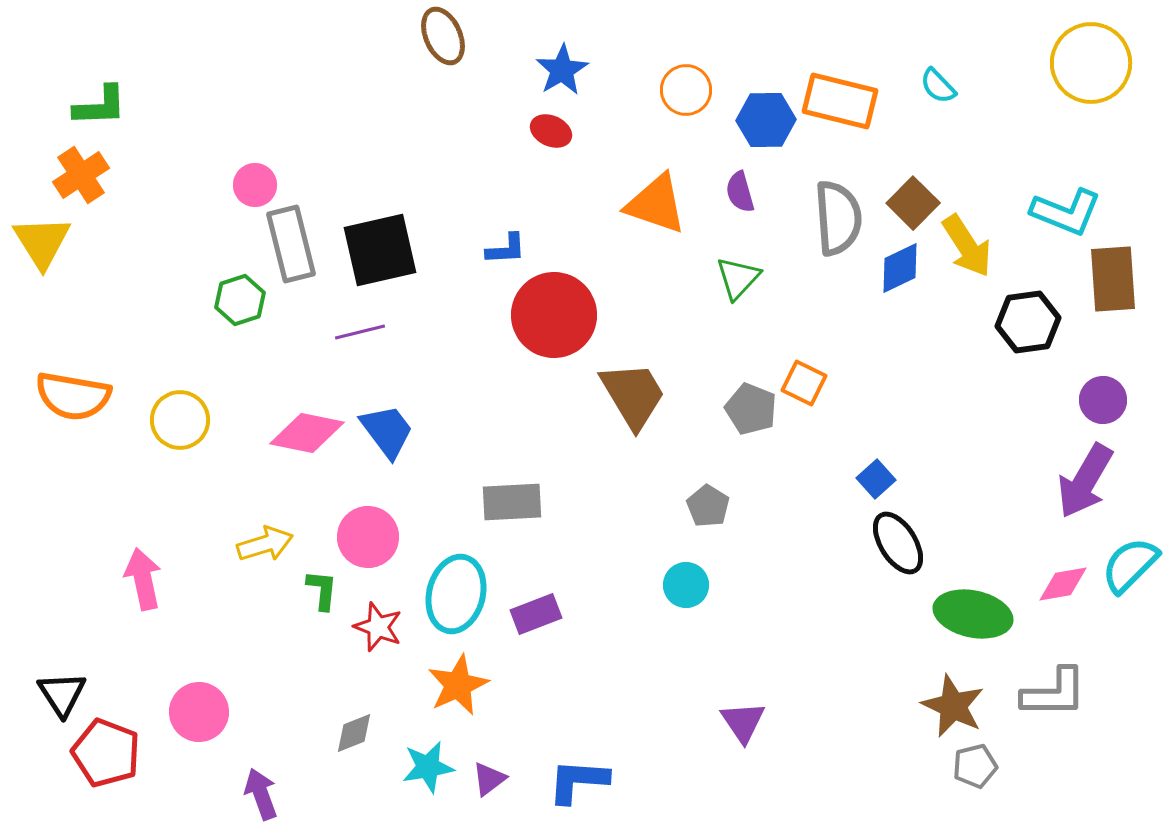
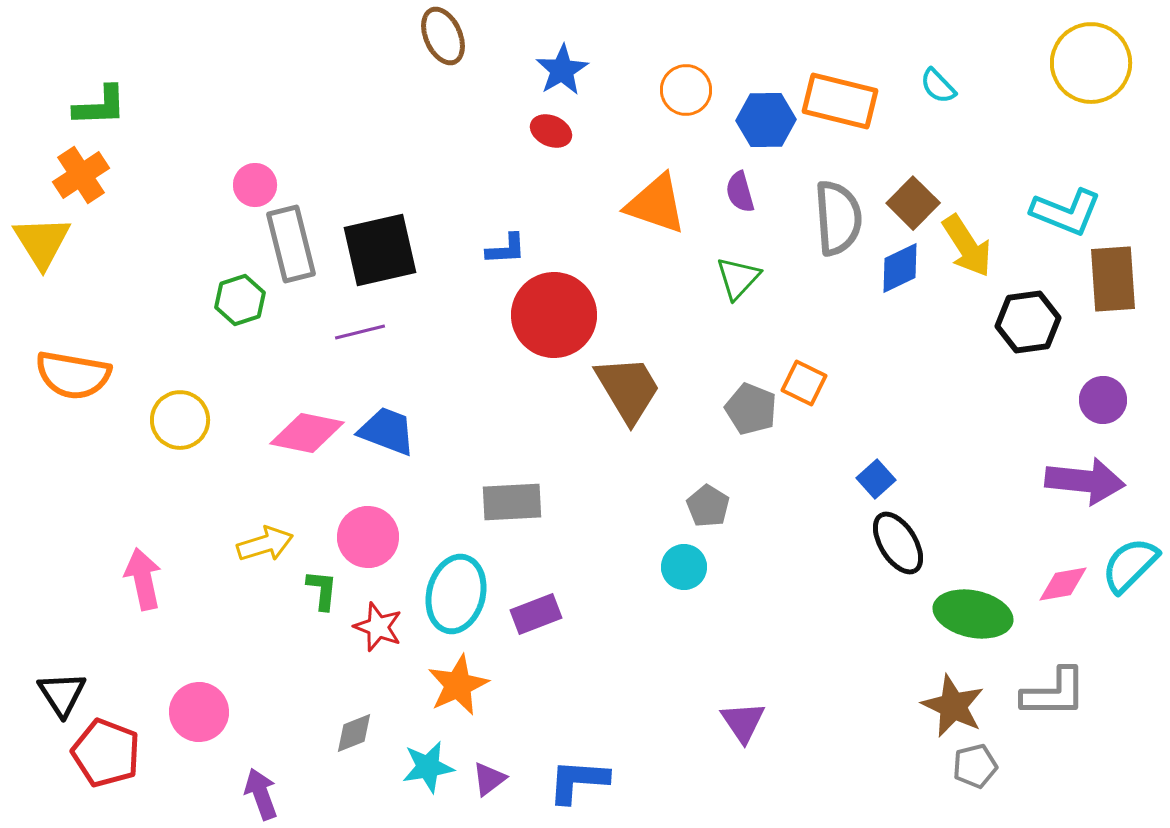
brown trapezoid at (633, 395): moved 5 px left, 6 px up
orange semicircle at (73, 396): moved 21 px up
blue trapezoid at (387, 431): rotated 32 degrees counterclockwise
purple arrow at (1085, 481): rotated 114 degrees counterclockwise
cyan circle at (686, 585): moved 2 px left, 18 px up
